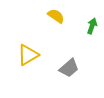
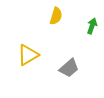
yellow semicircle: rotated 72 degrees clockwise
